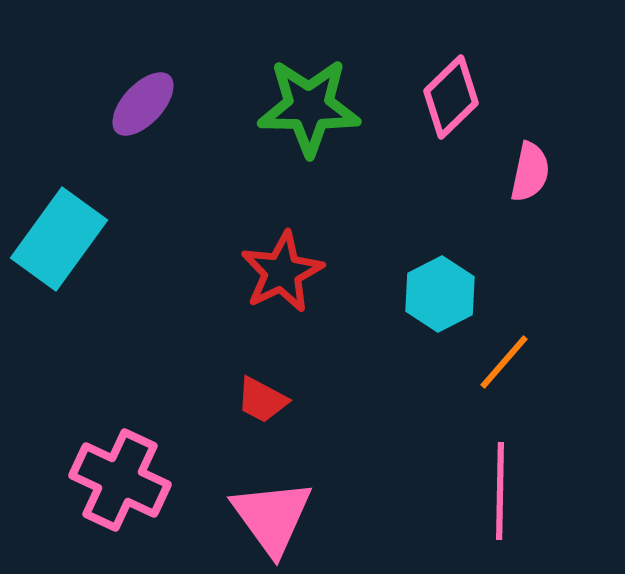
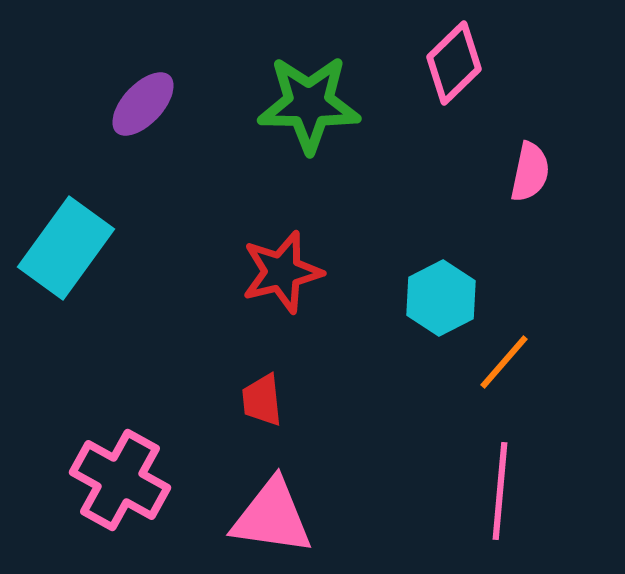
pink diamond: moved 3 px right, 34 px up
green star: moved 3 px up
cyan rectangle: moved 7 px right, 9 px down
red star: rotated 12 degrees clockwise
cyan hexagon: moved 1 px right, 4 px down
red trapezoid: rotated 56 degrees clockwise
pink cross: rotated 4 degrees clockwise
pink line: rotated 4 degrees clockwise
pink triangle: rotated 46 degrees counterclockwise
